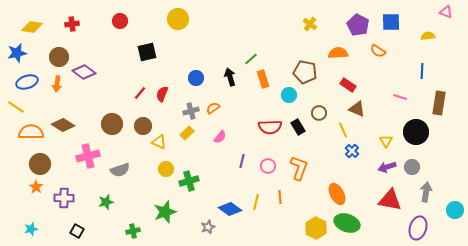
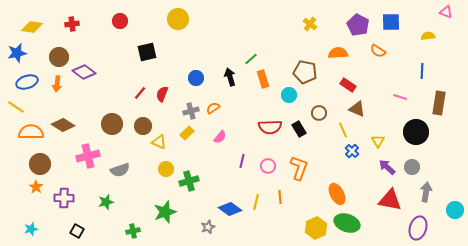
black rectangle at (298, 127): moved 1 px right, 2 px down
yellow triangle at (386, 141): moved 8 px left
purple arrow at (387, 167): rotated 60 degrees clockwise
yellow hexagon at (316, 228): rotated 10 degrees clockwise
